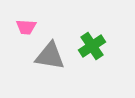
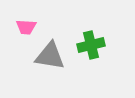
green cross: moved 1 px left, 1 px up; rotated 20 degrees clockwise
